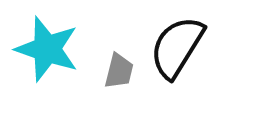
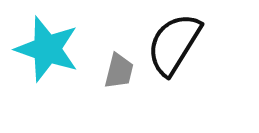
black semicircle: moved 3 px left, 3 px up
